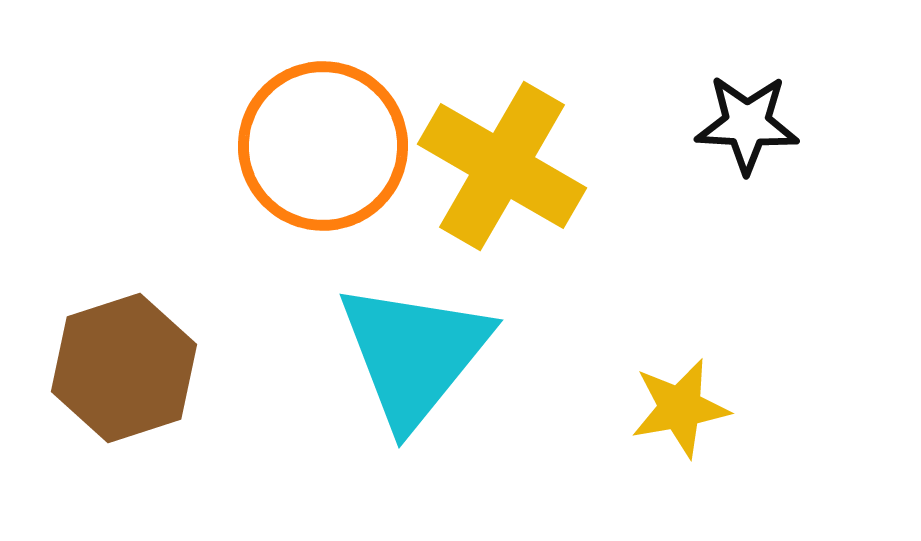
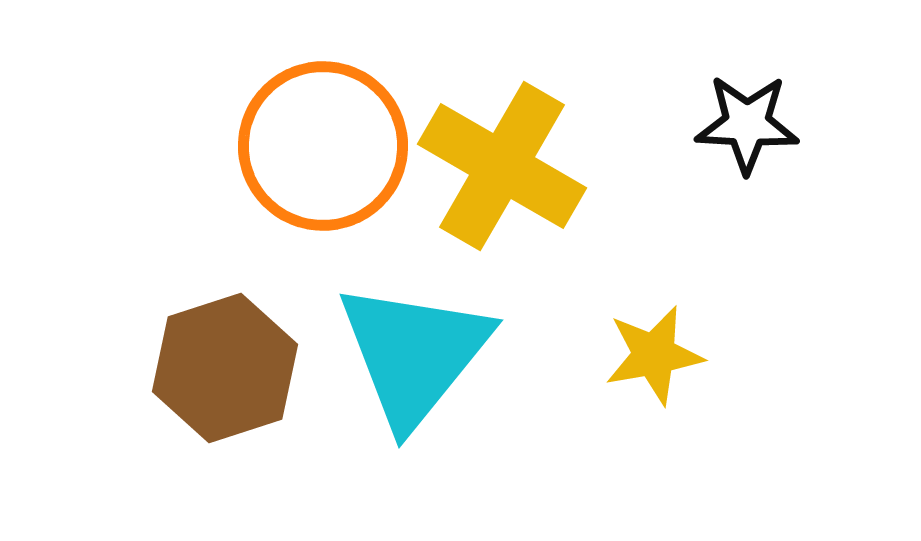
brown hexagon: moved 101 px right
yellow star: moved 26 px left, 53 px up
